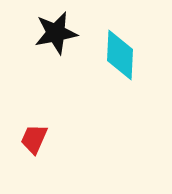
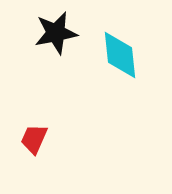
cyan diamond: rotated 9 degrees counterclockwise
